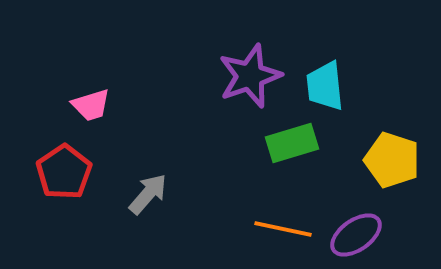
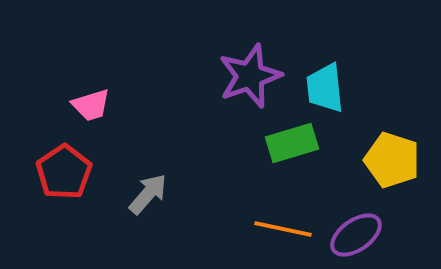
cyan trapezoid: moved 2 px down
